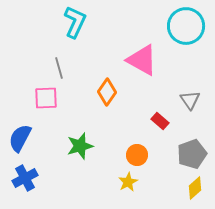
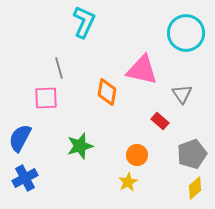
cyan L-shape: moved 9 px right
cyan circle: moved 7 px down
pink triangle: moved 10 px down; rotated 16 degrees counterclockwise
orange diamond: rotated 24 degrees counterclockwise
gray triangle: moved 8 px left, 6 px up
